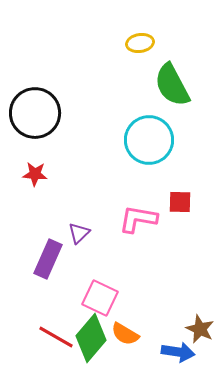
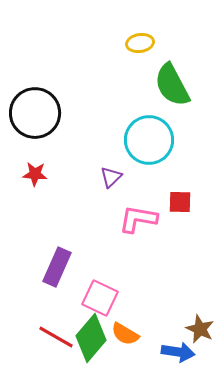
purple triangle: moved 32 px right, 56 px up
purple rectangle: moved 9 px right, 8 px down
